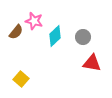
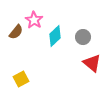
pink star: moved 1 px up; rotated 18 degrees clockwise
red triangle: rotated 30 degrees clockwise
yellow square: rotated 21 degrees clockwise
